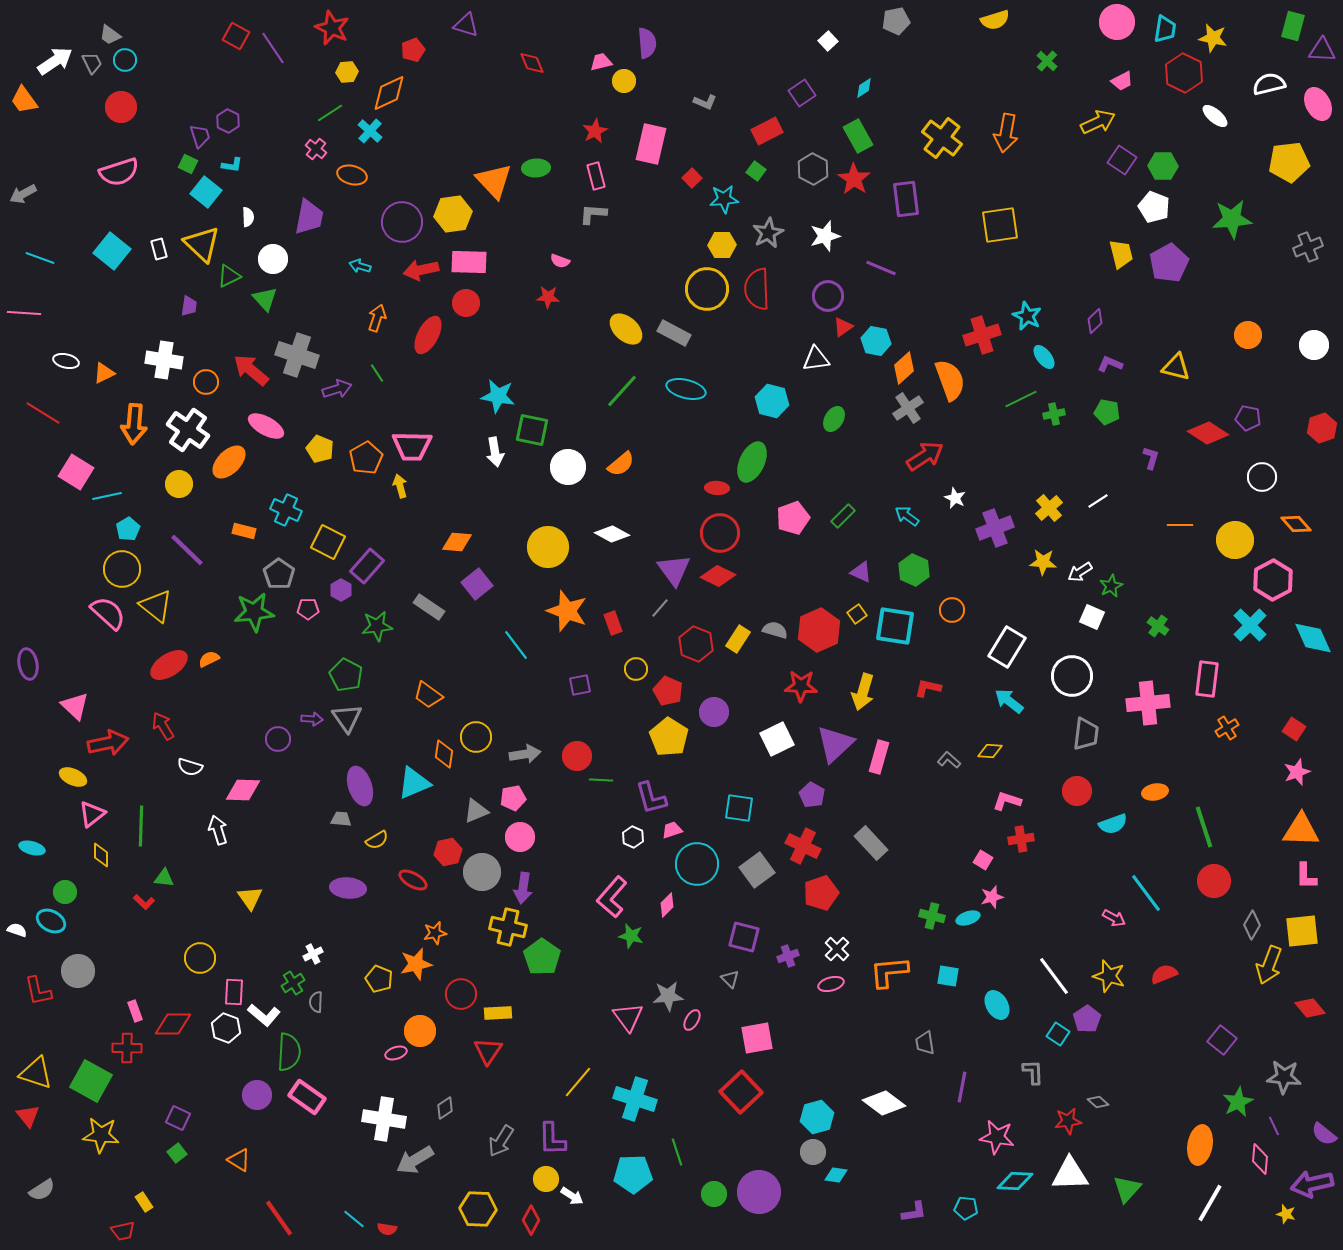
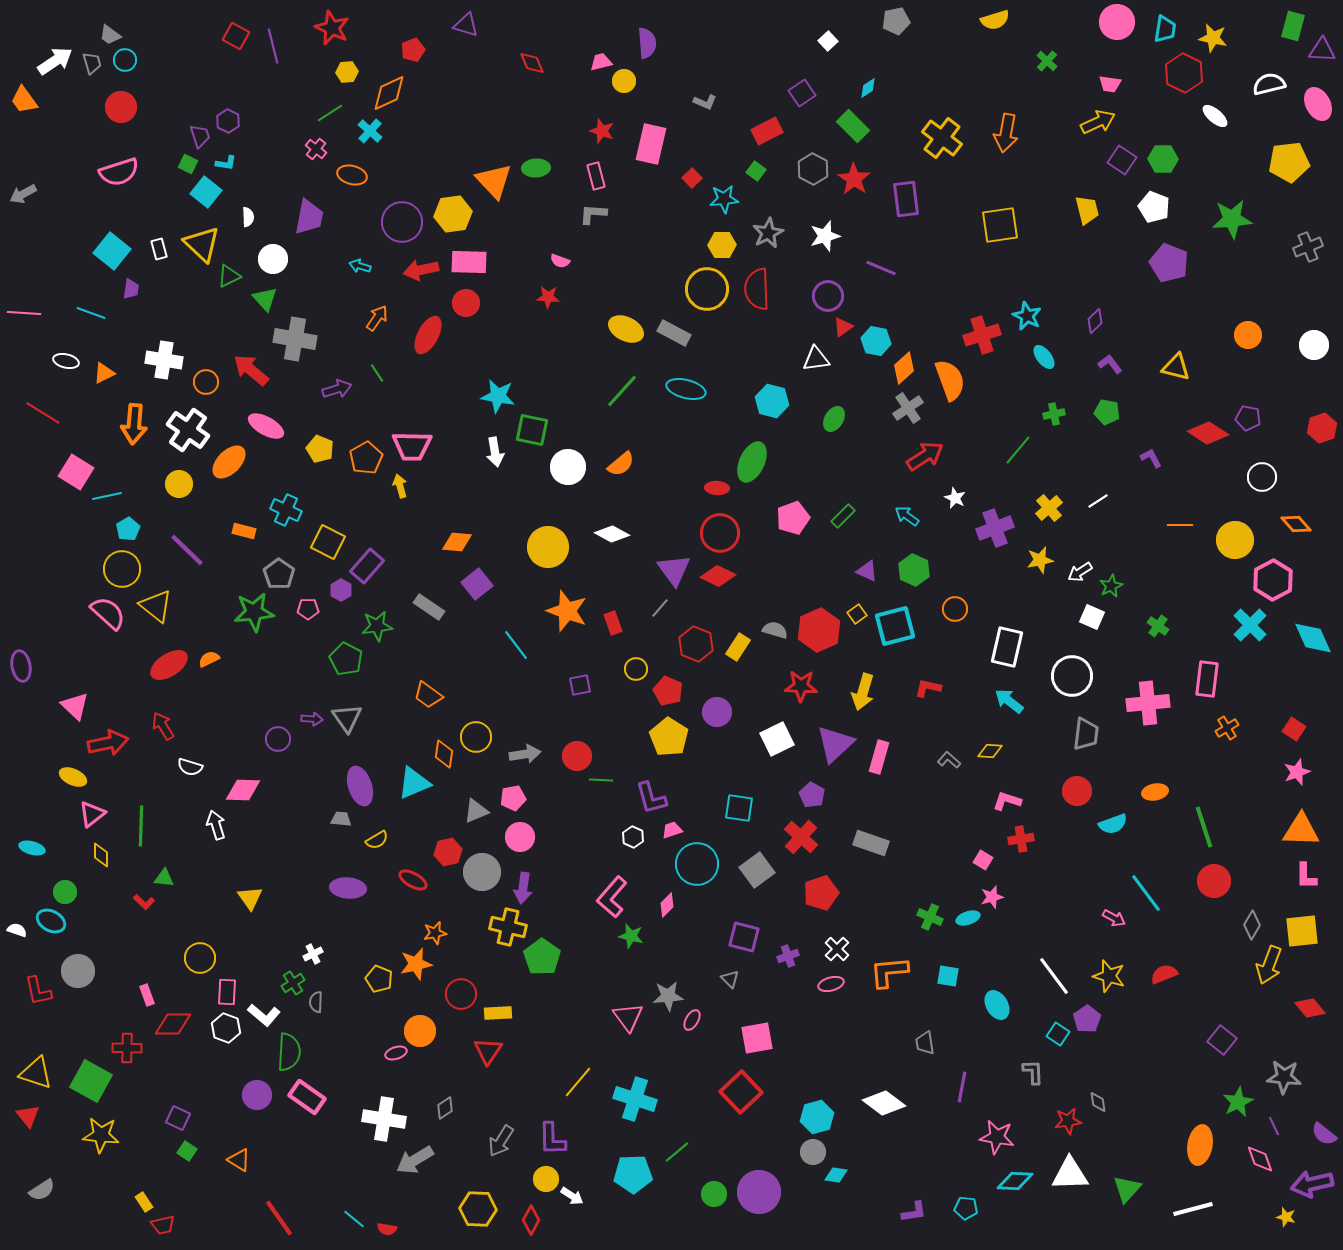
purple line at (273, 48): moved 2 px up; rotated 20 degrees clockwise
gray trapezoid at (92, 63): rotated 10 degrees clockwise
pink trapezoid at (1122, 81): moved 12 px left, 3 px down; rotated 35 degrees clockwise
cyan diamond at (864, 88): moved 4 px right
red star at (595, 131): moved 7 px right; rotated 25 degrees counterclockwise
green rectangle at (858, 136): moved 5 px left, 10 px up; rotated 16 degrees counterclockwise
cyan L-shape at (232, 165): moved 6 px left, 2 px up
green hexagon at (1163, 166): moved 7 px up
yellow trapezoid at (1121, 254): moved 34 px left, 44 px up
cyan line at (40, 258): moved 51 px right, 55 px down
purple pentagon at (1169, 263): rotated 21 degrees counterclockwise
purple trapezoid at (189, 306): moved 58 px left, 17 px up
orange arrow at (377, 318): rotated 16 degrees clockwise
yellow ellipse at (626, 329): rotated 16 degrees counterclockwise
gray cross at (297, 355): moved 2 px left, 16 px up; rotated 9 degrees counterclockwise
purple L-shape at (1110, 364): rotated 30 degrees clockwise
green line at (1021, 399): moved 3 px left, 51 px down; rotated 24 degrees counterclockwise
purple L-shape at (1151, 458): rotated 45 degrees counterclockwise
yellow star at (1043, 562): moved 3 px left, 2 px up; rotated 16 degrees counterclockwise
purple triangle at (861, 572): moved 6 px right, 1 px up
orange circle at (952, 610): moved 3 px right, 1 px up
cyan square at (895, 626): rotated 24 degrees counterclockwise
yellow rectangle at (738, 639): moved 8 px down
white rectangle at (1007, 647): rotated 18 degrees counterclockwise
purple ellipse at (28, 664): moved 7 px left, 2 px down
green pentagon at (346, 675): moved 16 px up
purple circle at (714, 712): moved 3 px right
white arrow at (218, 830): moved 2 px left, 5 px up
gray rectangle at (871, 843): rotated 28 degrees counterclockwise
red cross at (803, 846): moved 2 px left, 9 px up; rotated 16 degrees clockwise
green cross at (932, 916): moved 2 px left, 1 px down; rotated 10 degrees clockwise
pink rectangle at (234, 992): moved 7 px left
pink rectangle at (135, 1011): moved 12 px right, 16 px up
gray diamond at (1098, 1102): rotated 40 degrees clockwise
green line at (677, 1152): rotated 68 degrees clockwise
green square at (177, 1153): moved 10 px right, 2 px up; rotated 18 degrees counterclockwise
pink diamond at (1260, 1159): rotated 24 degrees counterclockwise
white line at (1210, 1203): moved 17 px left, 6 px down; rotated 45 degrees clockwise
yellow star at (1286, 1214): moved 3 px down
red trapezoid at (123, 1231): moved 40 px right, 6 px up
